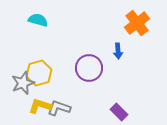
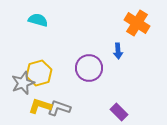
orange cross: rotated 20 degrees counterclockwise
